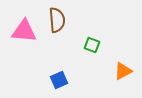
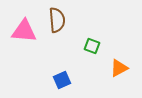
green square: moved 1 px down
orange triangle: moved 4 px left, 3 px up
blue square: moved 3 px right
